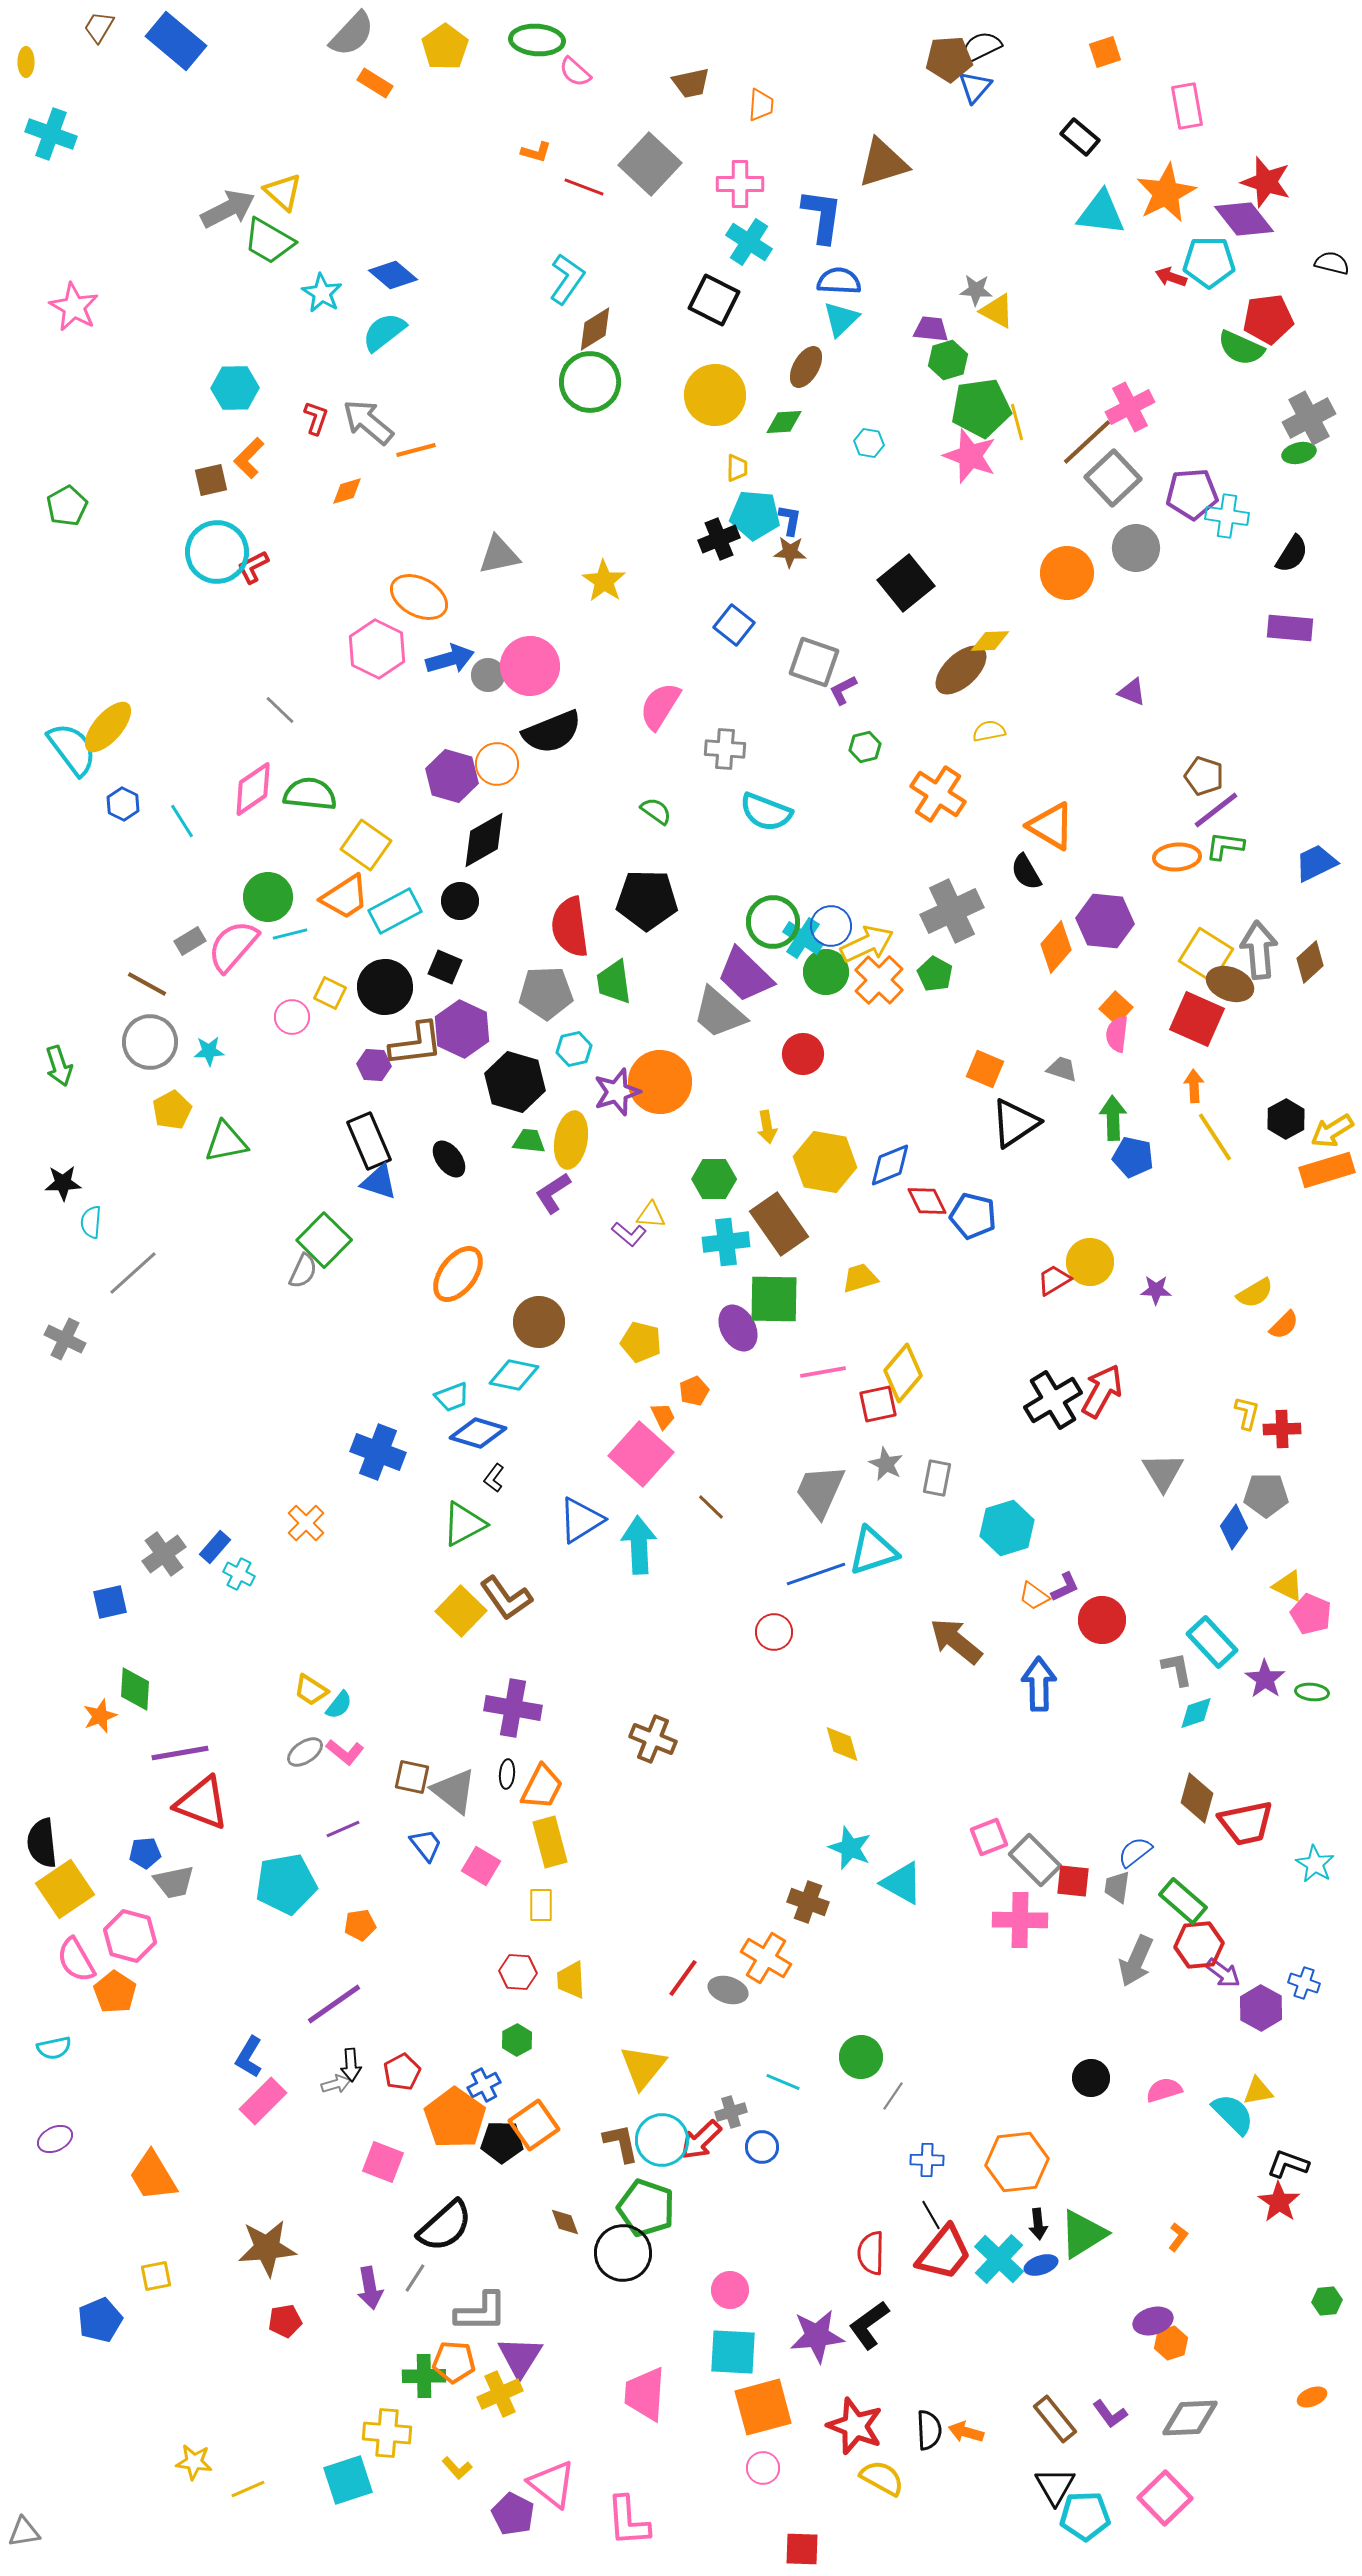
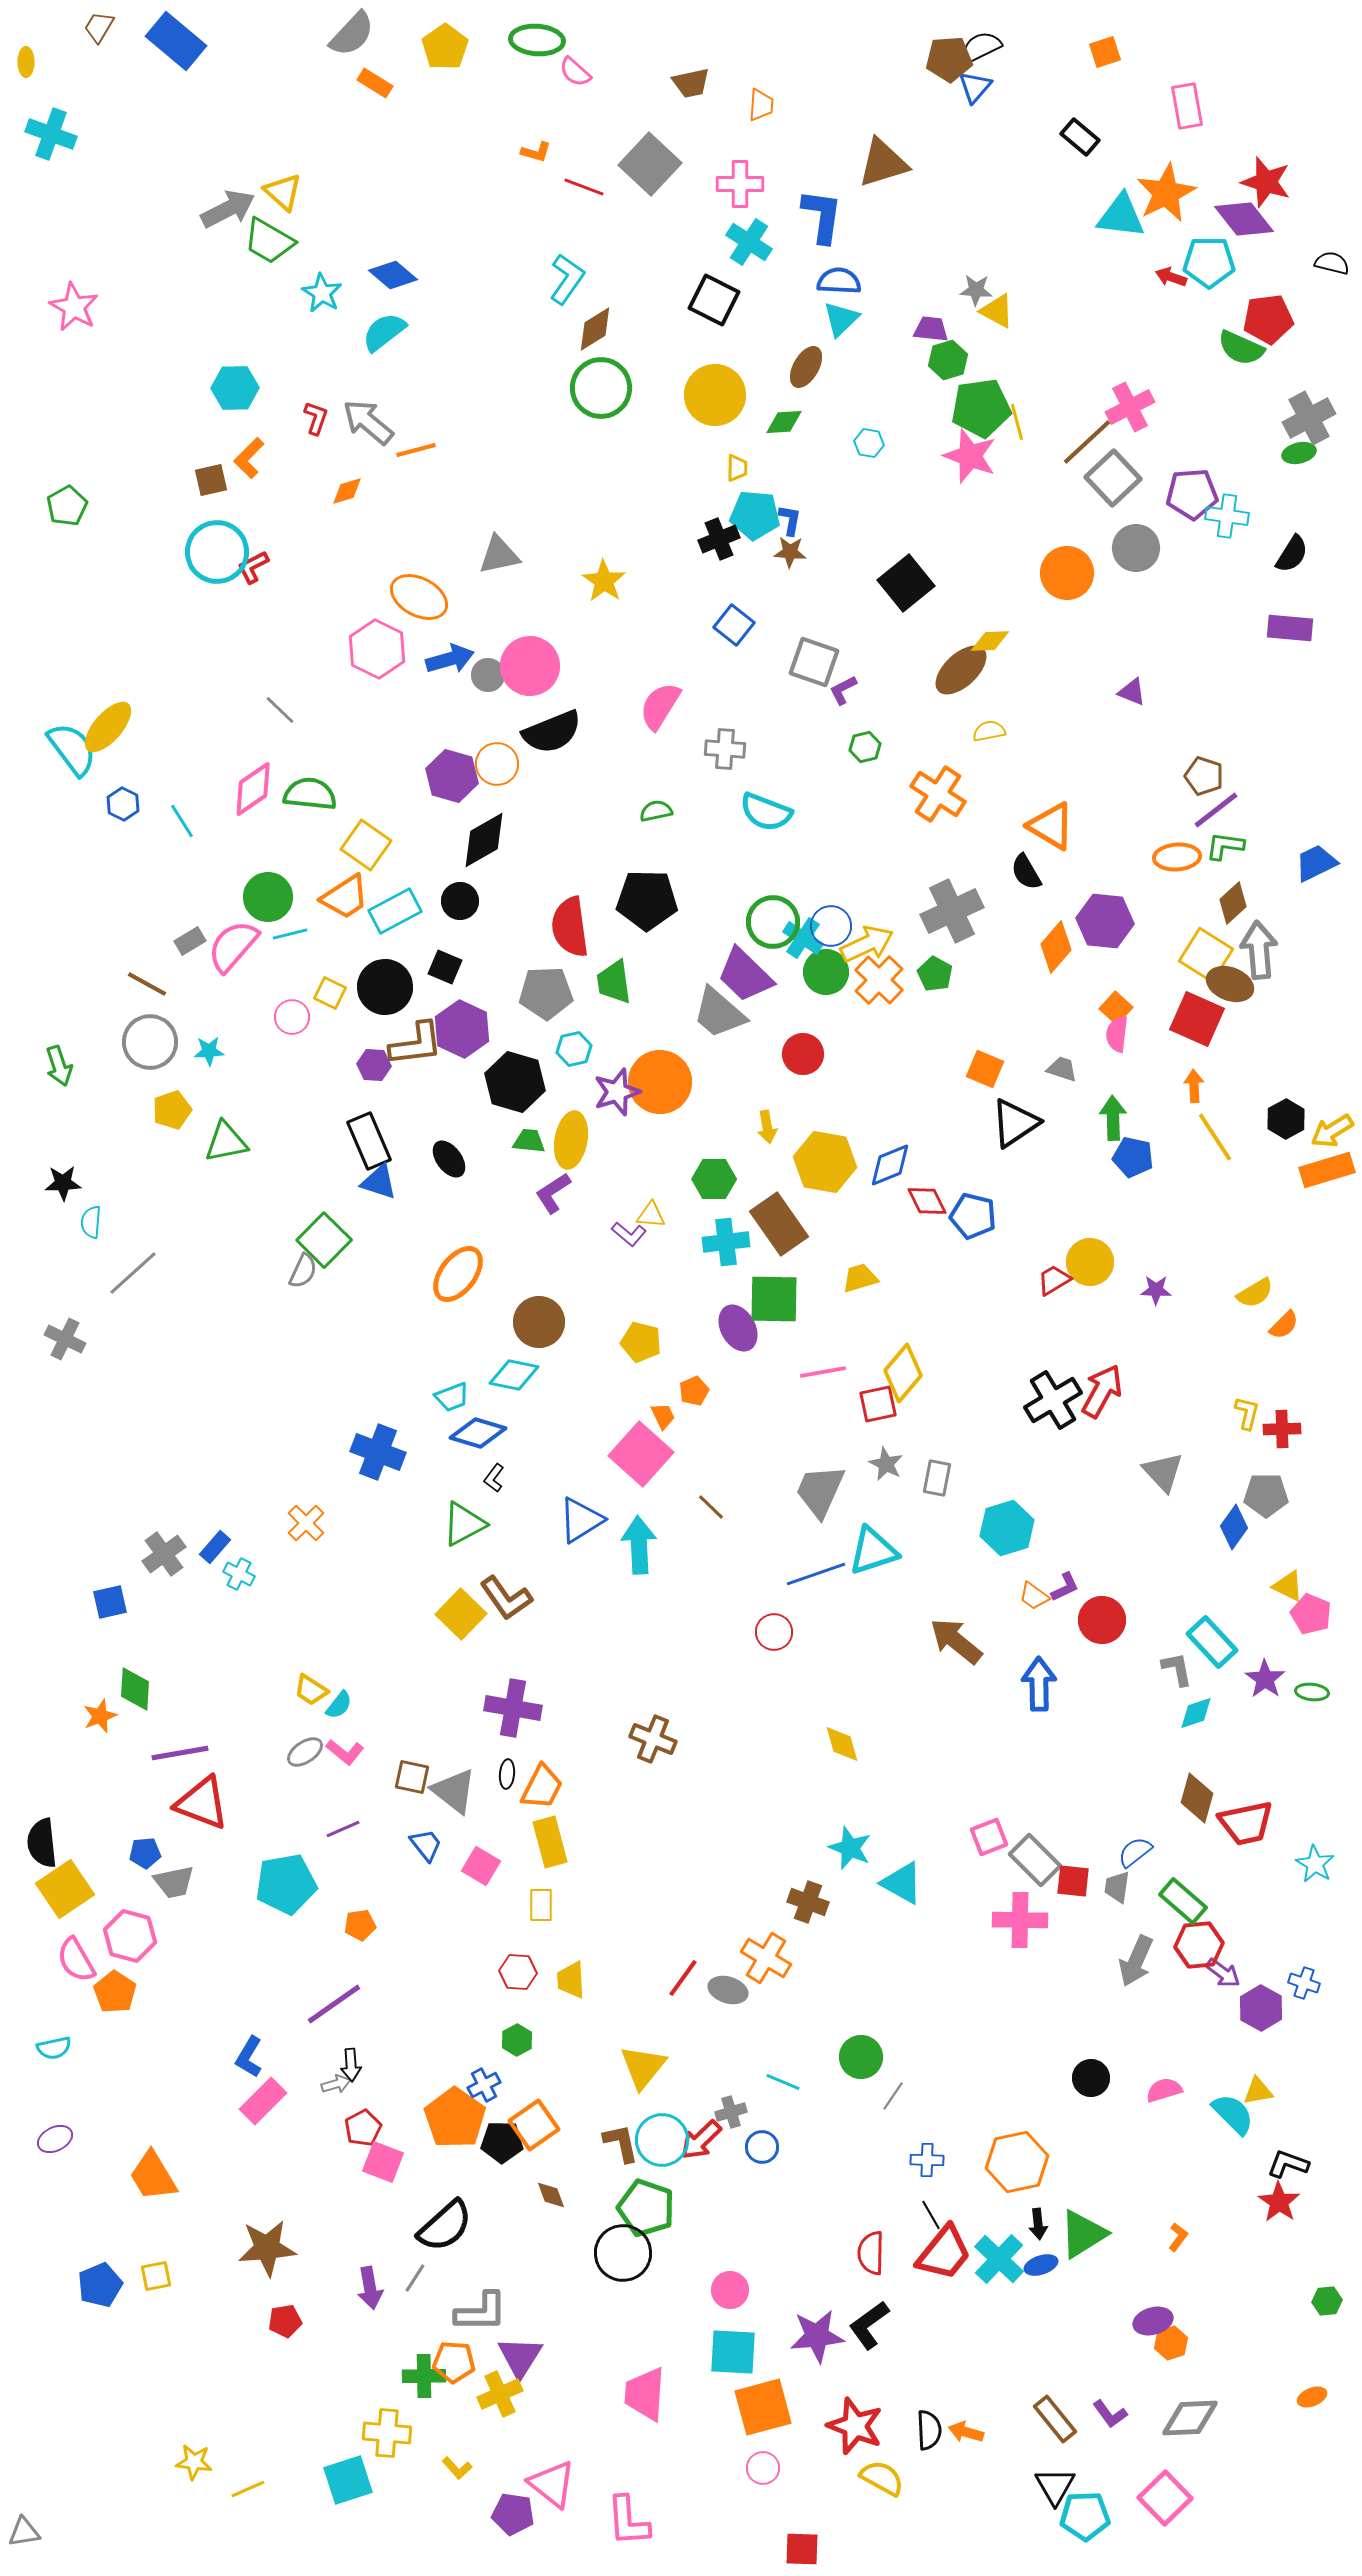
cyan triangle at (1101, 213): moved 20 px right, 3 px down
green circle at (590, 382): moved 11 px right, 6 px down
green semicircle at (656, 811): rotated 48 degrees counterclockwise
brown diamond at (1310, 962): moved 77 px left, 59 px up
yellow pentagon at (172, 1110): rotated 9 degrees clockwise
gray triangle at (1163, 1472): rotated 12 degrees counterclockwise
yellow square at (461, 1611): moved 3 px down
red pentagon at (402, 2072): moved 39 px left, 56 px down
orange hexagon at (1017, 2162): rotated 6 degrees counterclockwise
brown diamond at (565, 2222): moved 14 px left, 27 px up
blue pentagon at (100, 2320): moved 35 px up
purple pentagon at (513, 2514): rotated 18 degrees counterclockwise
